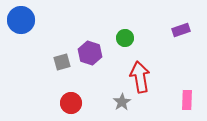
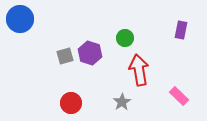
blue circle: moved 1 px left, 1 px up
purple rectangle: rotated 60 degrees counterclockwise
gray square: moved 3 px right, 6 px up
red arrow: moved 1 px left, 7 px up
pink rectangle: moved 8 px left, 4 px up; rotated 48 degrees counterclockwise
